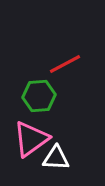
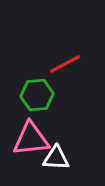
green hexagon: moved 2 px left, 1 px up
pink triangle: rotated 30 degrees clockwise
